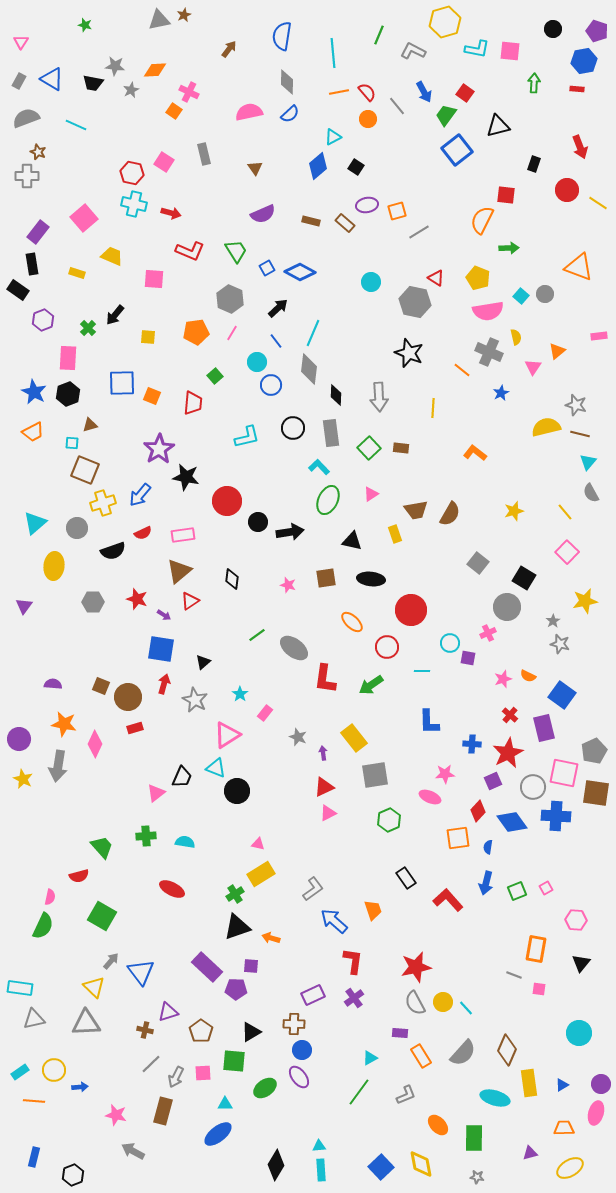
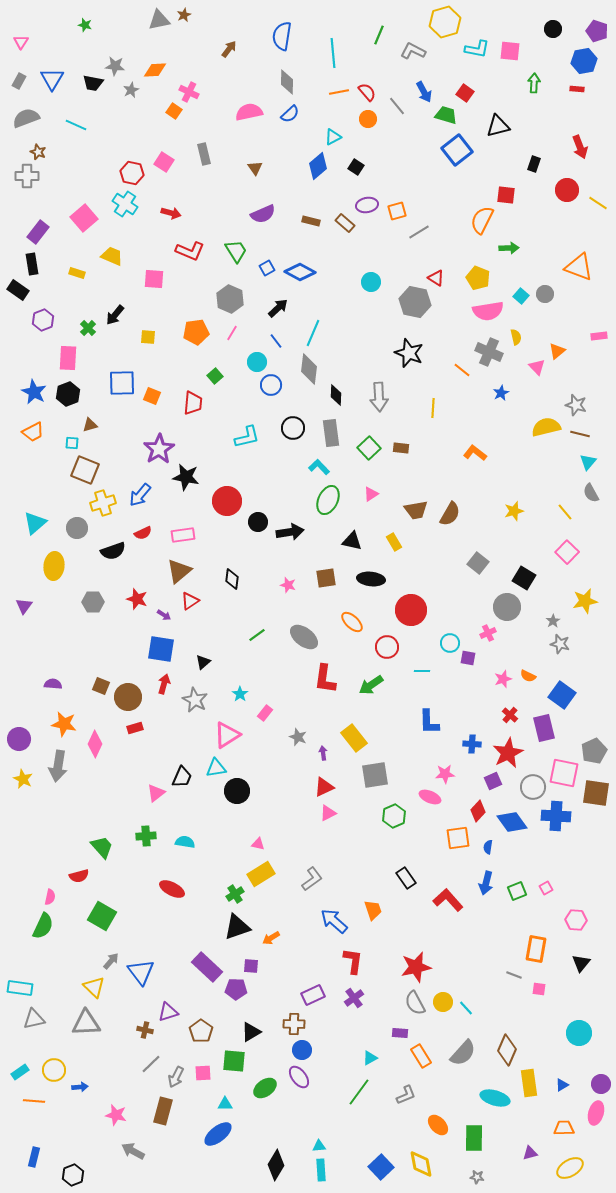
blue triangle at (52, 79): rotated 30 degrees clockwise
green trapezoid at (446, 115): rotated 70 degrees clockwise
cyan cross at (134, 204): moved 9 px left; rotated 20 degrees clockwise
pink triangle at (533, 367): moved 4 px right; rotated 18 degrees counterclockwise
yellow rectangle at (395, 534): moved 1 px left, 8 px down; rotated 12 degrees counterclockwise
gray ellipse at (294, 648): moved 10 px right, 11 px up
cyan triangle at (216, 768): rotated 30 degrees counterclockwise
green hexagon at (389, 820): moved 5 px right, 4 px up
gray L-shape at (313, 889): moved 1 px left, 10 px up
orange arrow at (271, 938): rotated 48 degrees counterclockwise
